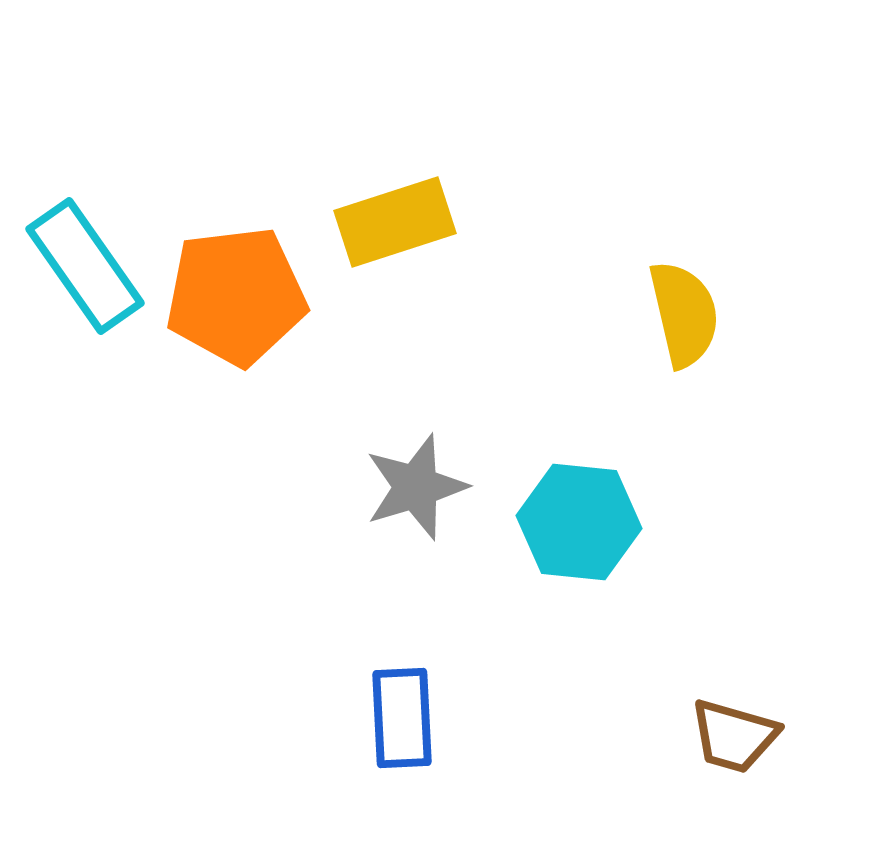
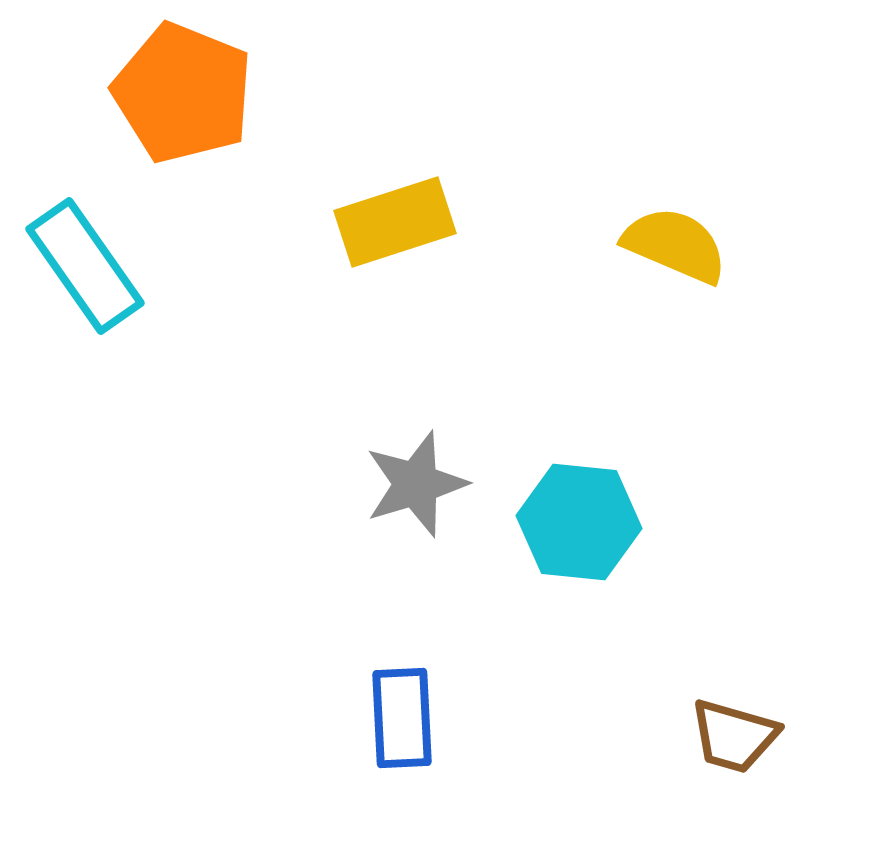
orange pentagon: moved 53 px left, 203 px up; rotated 29 degrees clockwise
yellow semicircle: moved 9 px left, 69 px up; rotated 54 degrees counterclockwise
gray star: moved 3 px up
